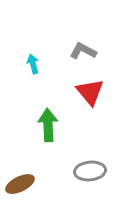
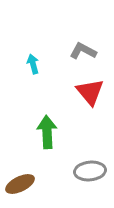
green arrow: moved 1 px left, 7 px down
